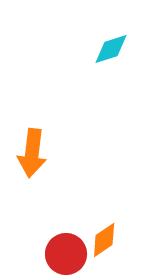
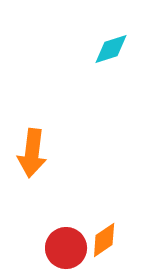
red circle: moved 6 px up
